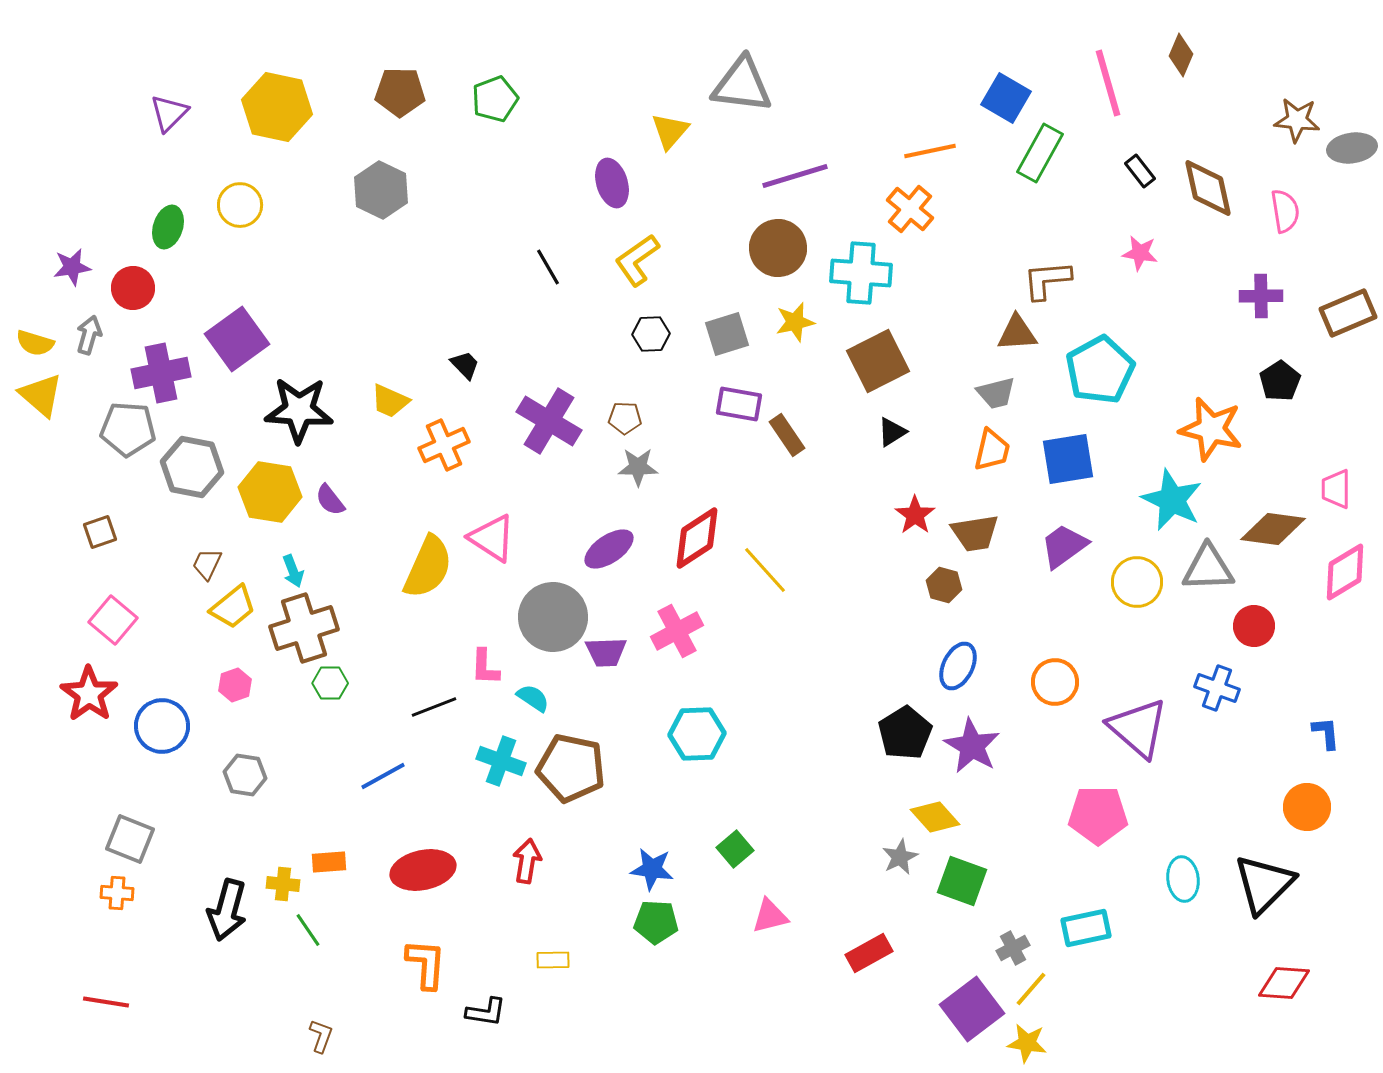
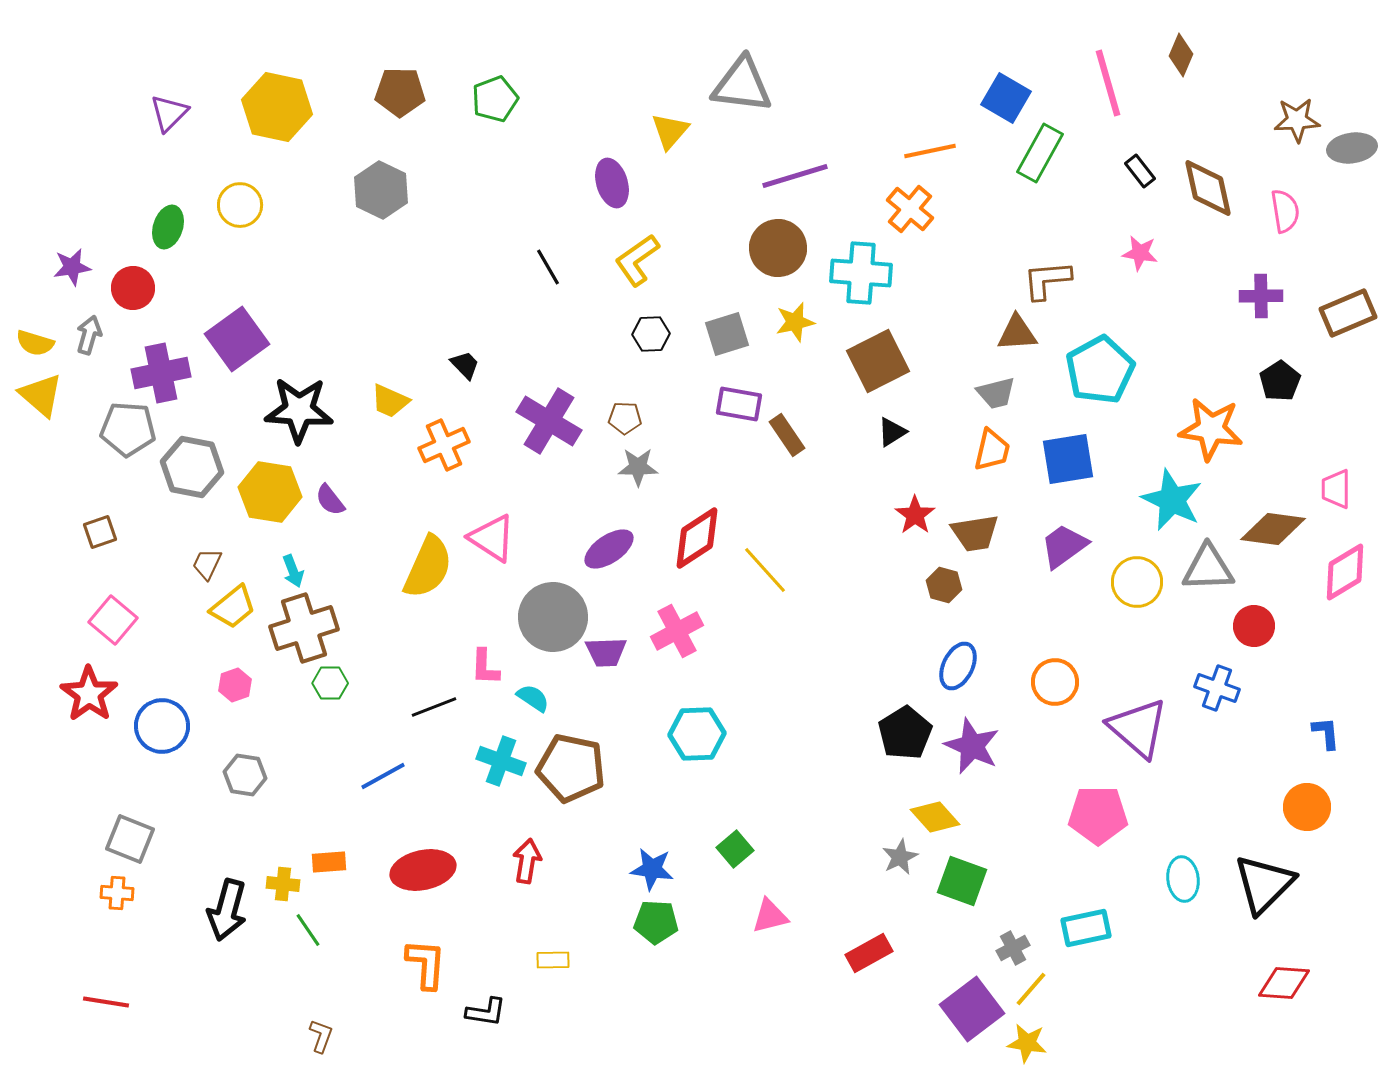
brown star at (1297, 120): rotated 9 degrees counterclockwise
orange star at (1211, 429): rotated 6 degrees counterclockwise
purple star at (972, 746): rotated 6 degrees counterclockwise
